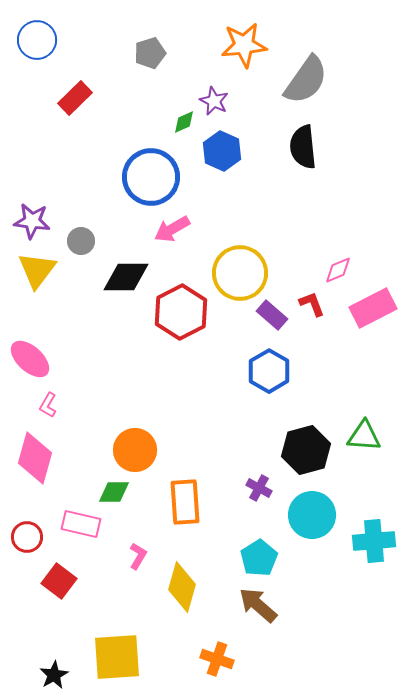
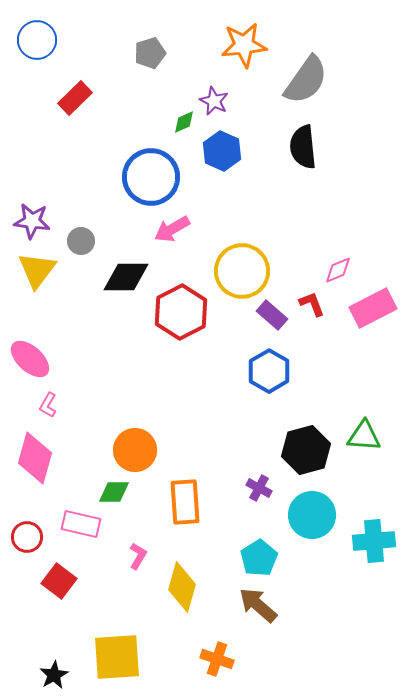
yellow circle at (240, 273): moved 2 px right, 2 px up
